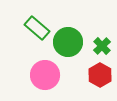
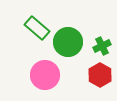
green cross: rotated 18 degrees clockwise
